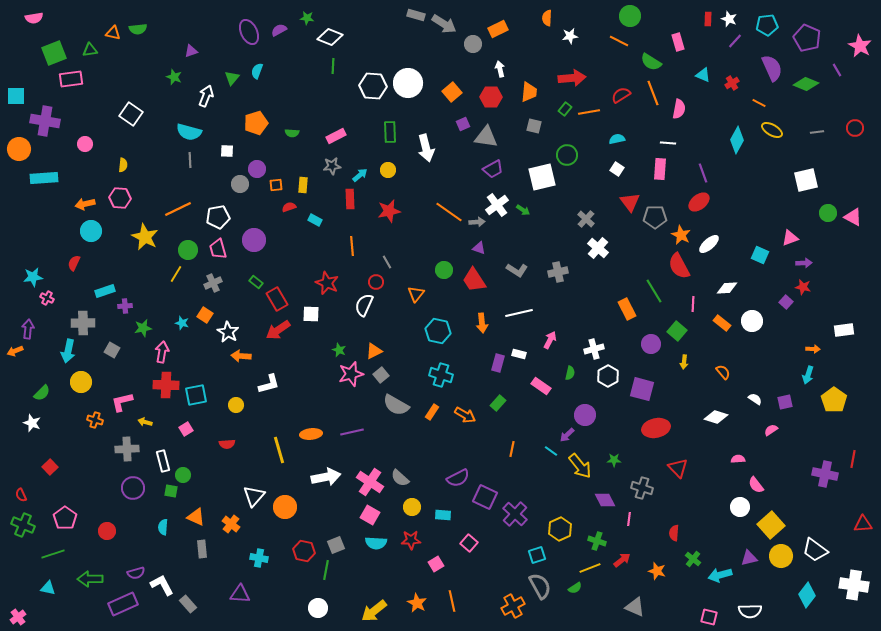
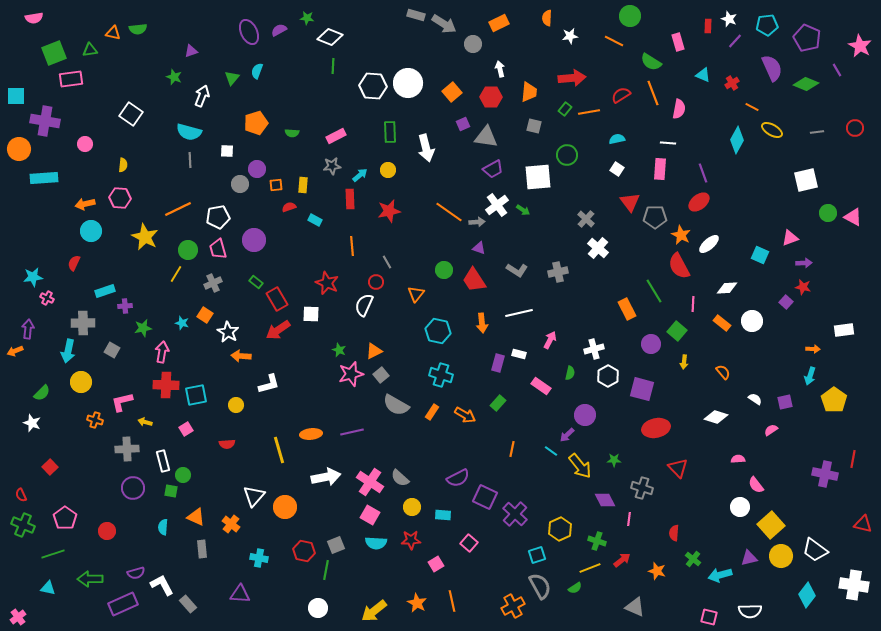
red rectangle at (708, 19): moved 7 px down
orange rectangle at (498, 29): moved 1 px right, 6 px up
orange line at (619, 41): moved 5 px left
white arrow at (206, 96): moved 4 px left
orange line at (759, 103): moved 7 px left, 4 px down
white square at (542, 177): moved 4 px left; rotated 8 degrees clockwise
cyan arrow at (808, 375): moved 2 px right, 1 px down
red triangle at (863, 524): rotated 18 degrees clockwise
